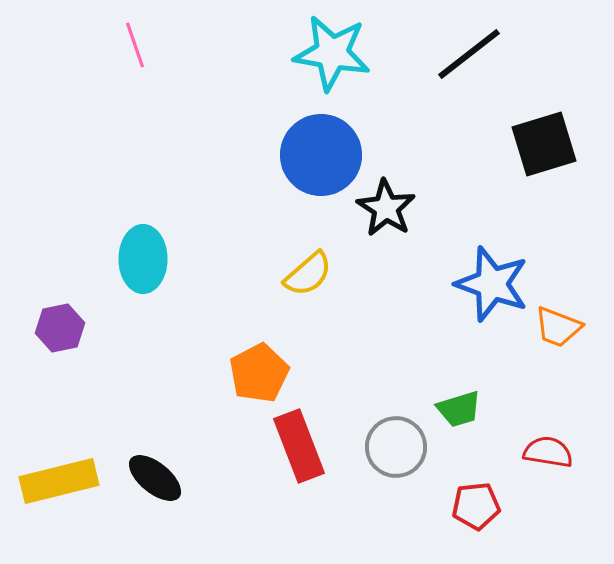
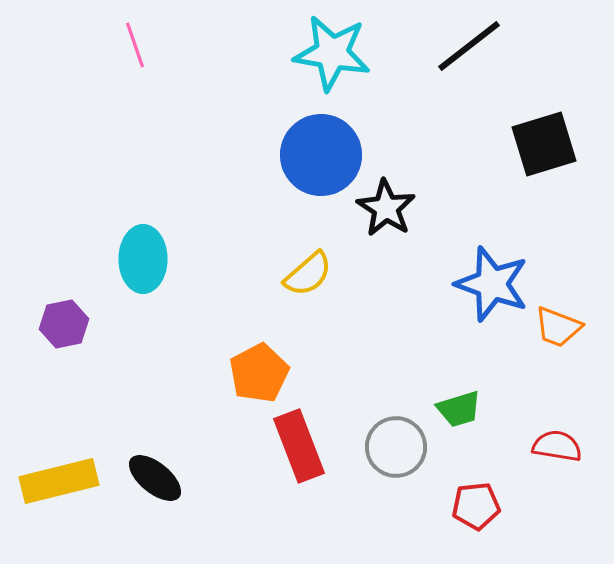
black line: moved 8 px up
purple hexagon: moved 4 px right, 4 px up
red semicircle: moved 9 px right, 6 px up
